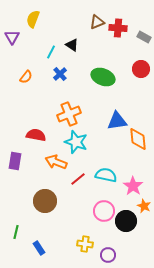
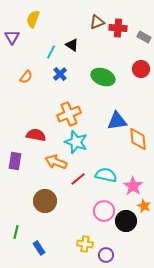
purple circle: moved 2 px left
